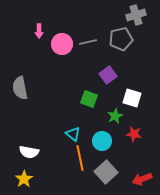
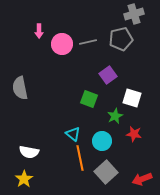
gray cross: moved 2 px left, 1 px up
